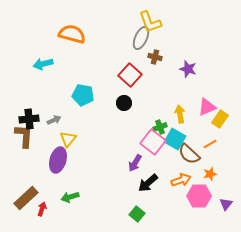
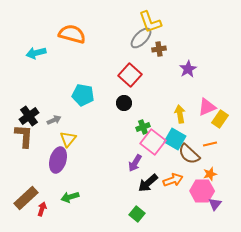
gray ellipse: rotated 20 degrees clockwise
brown cross: moved 4 px right, 8 px up; rotated 24 degrees counterclockwise
cyan arrow: moved 7 px left, 11 px up
purple star: rotated 24 degrees clockwise
black cross: moved 3 px up; rotated 30 degrees counterclockwise
green cross: moved 17 px left
orange line: rotated 16 degrees clockwise
orange arrow: moved 8 px left
pink hexagon: moved 3 px right, 5 px up
purple triangle: moved 11 px left
